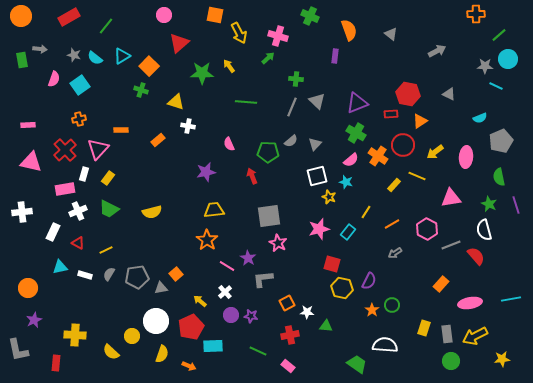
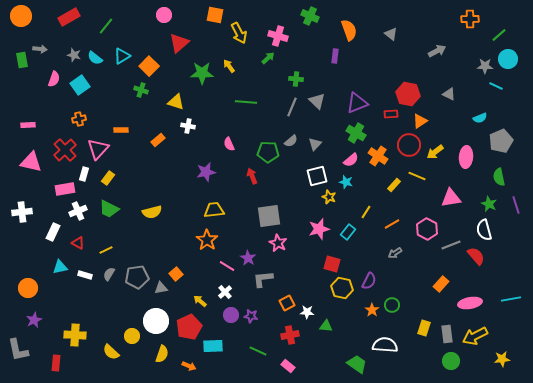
orange cross at (476, 14): moved 6 px left, 5 px down
red circle at (403, 145): moved 6 px right
red pentagon at (191, 327): moved 2 px left
